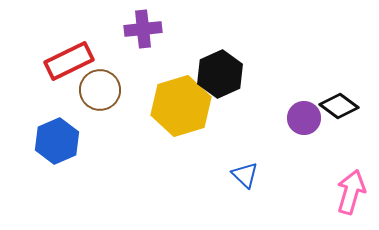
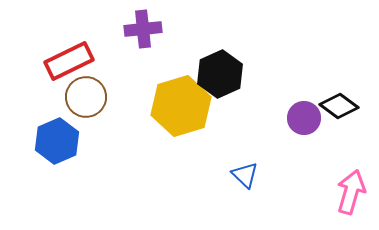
brown circle: moved 14 px left, 7 px down
